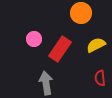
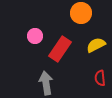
pink circle: moved 1 px right, 3 px up
